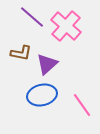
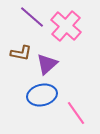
pink line: moved 6 px left, 8 px down
